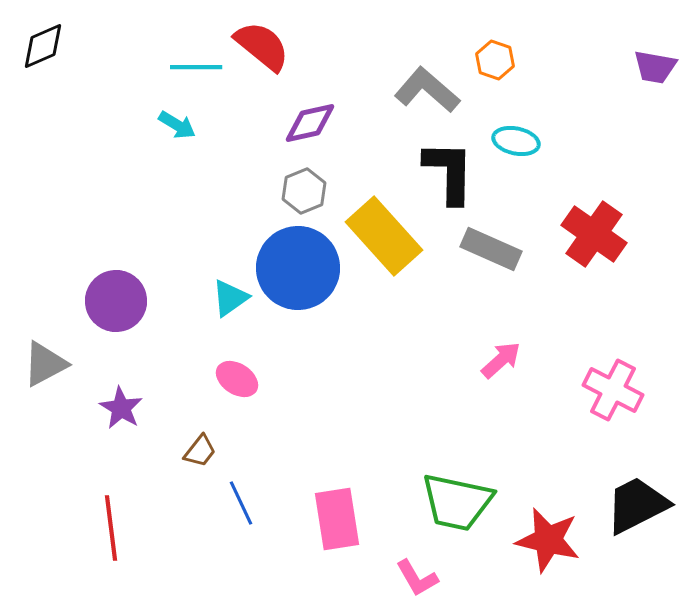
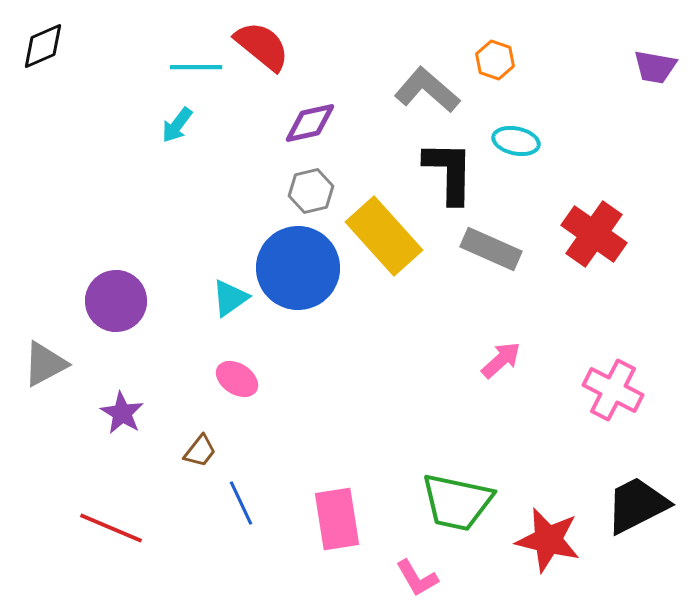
cyan arrow: rotated 96 degrees clockwise
gray hexagon: moved 7 px right; rotated 9 degrees clockwise
purple star: moved 1 px right, 5 px down
red line: rotated 60 degrees counterclockwise
